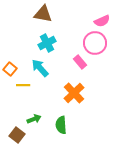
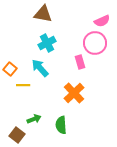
pink rectangle: rotated 24 degrees clockwise
